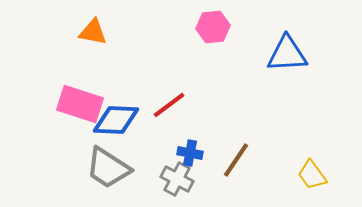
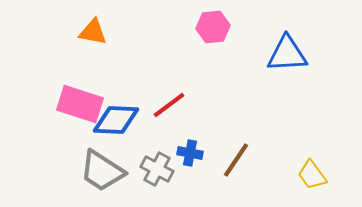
gray trapezoid: moved 6 px left, 3 px down
gray cross: moved 20 px left, 10 px up
